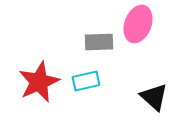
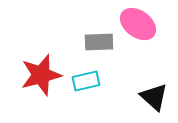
pink ellipse: rotated 75 degrees counterclockwise
red star: moved 2 px right, 7 px up; rotated 9 degrees clockwise
